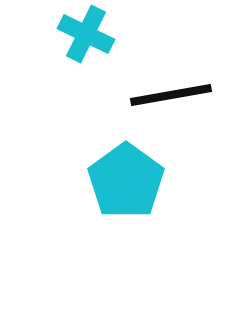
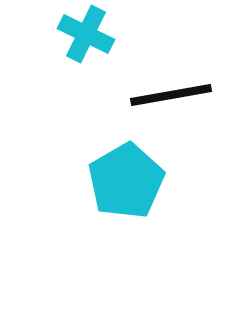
cyan pentagon: rotated 6 degrees clockwise
